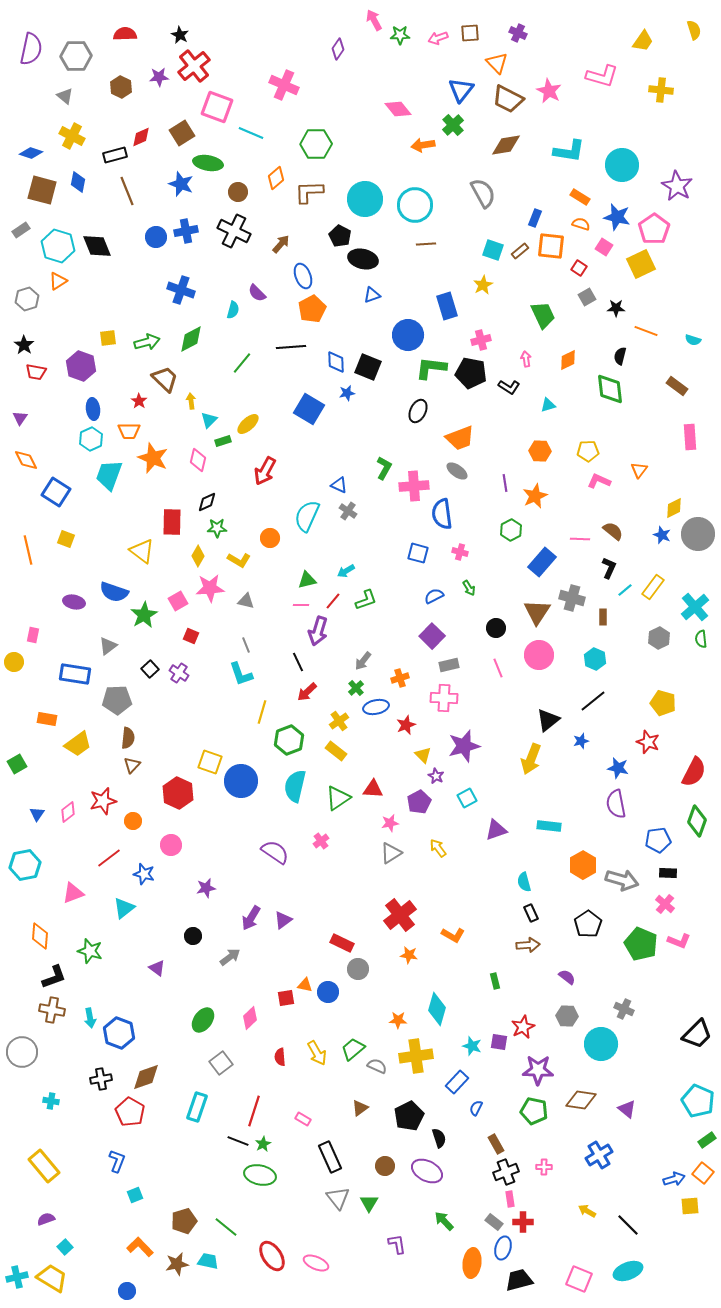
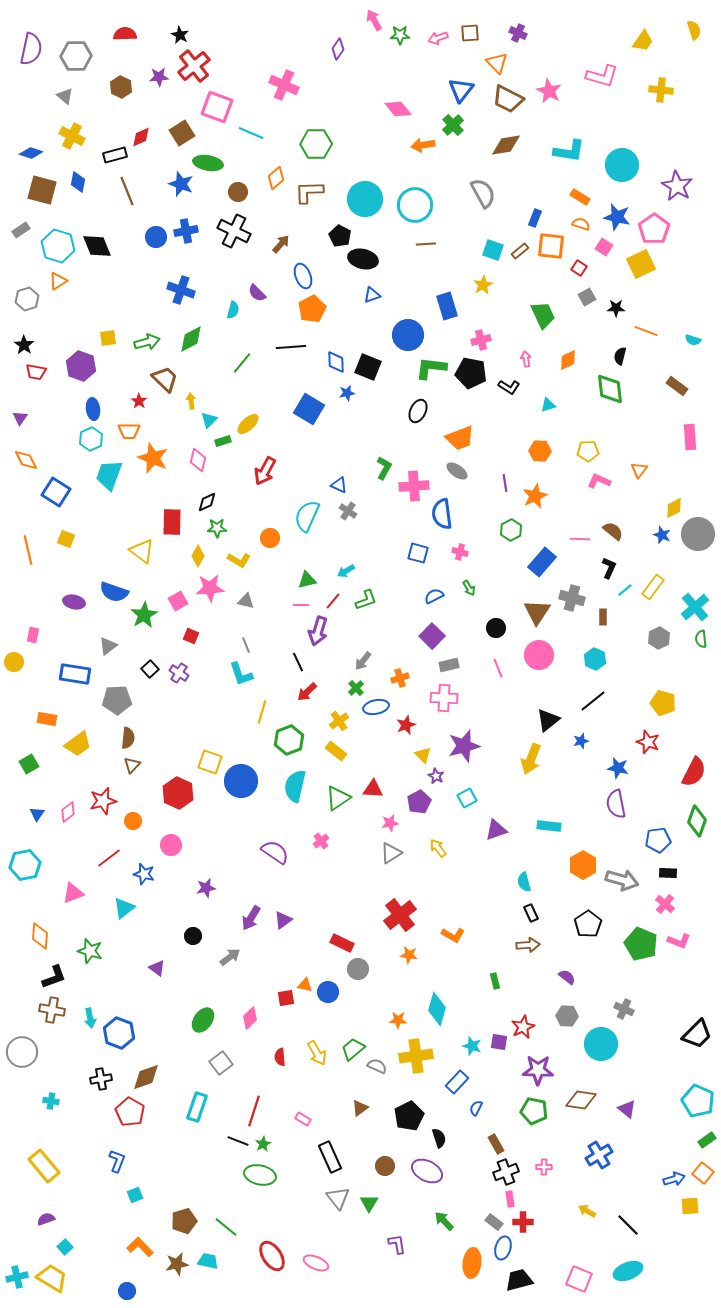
green square at (17, 764): moved 12 px right
